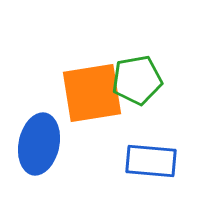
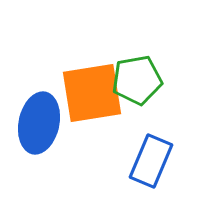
blue ellipse: moved 21 px up
blue rectangle: rotated 72 degrees counterclockwise
